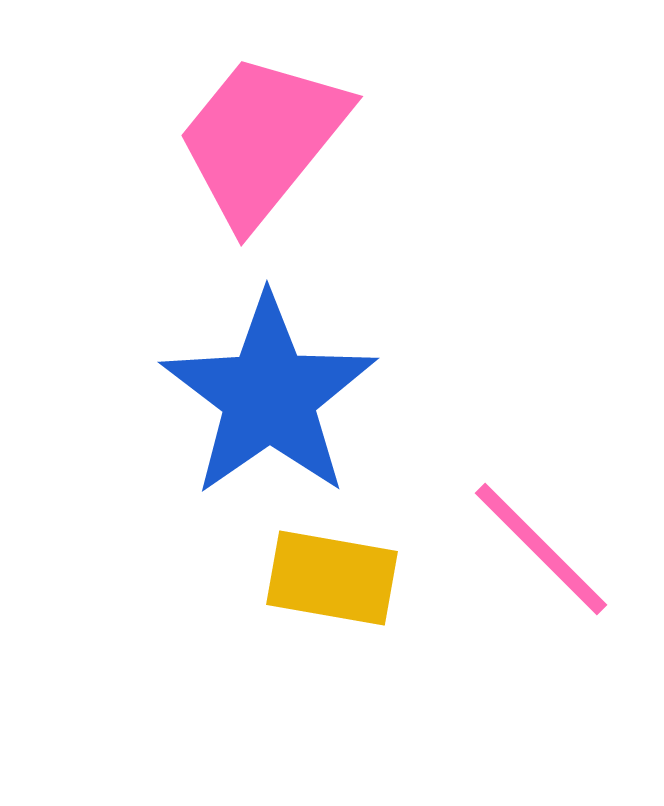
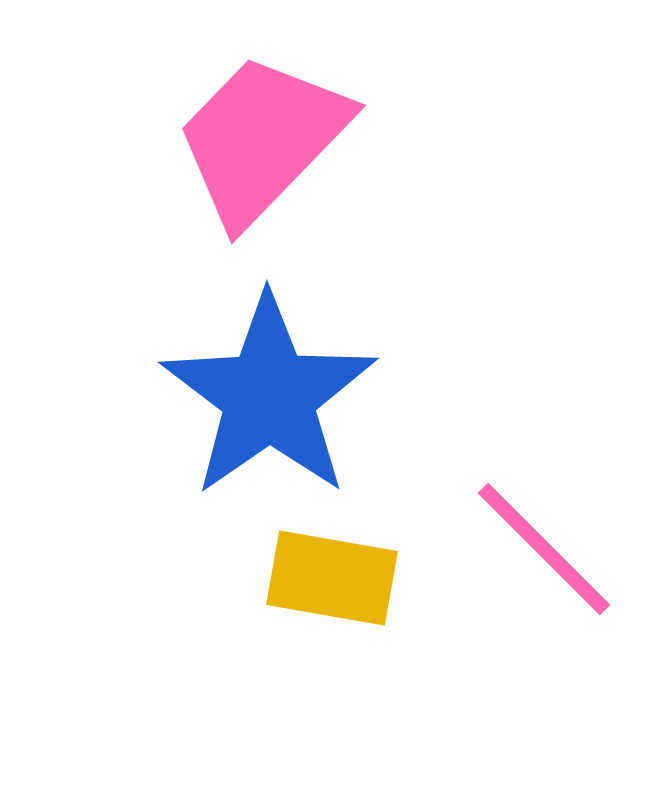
pink trapezoid: rotated 5 degrees clockwise
pink line: moved 3 px right
